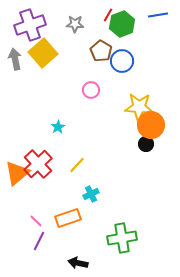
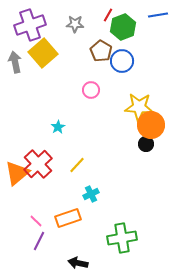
green hexagon: moved 1 px right, 3 px down
gray arrow: moved 3 px down
